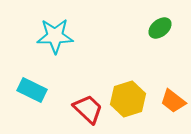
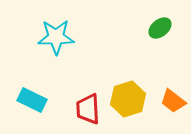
cyan star: moved 1 px right, 1 px down
cyan rectangle: moved 10 px down
red trapezoid: rotated 136 degrees counterclockwise
